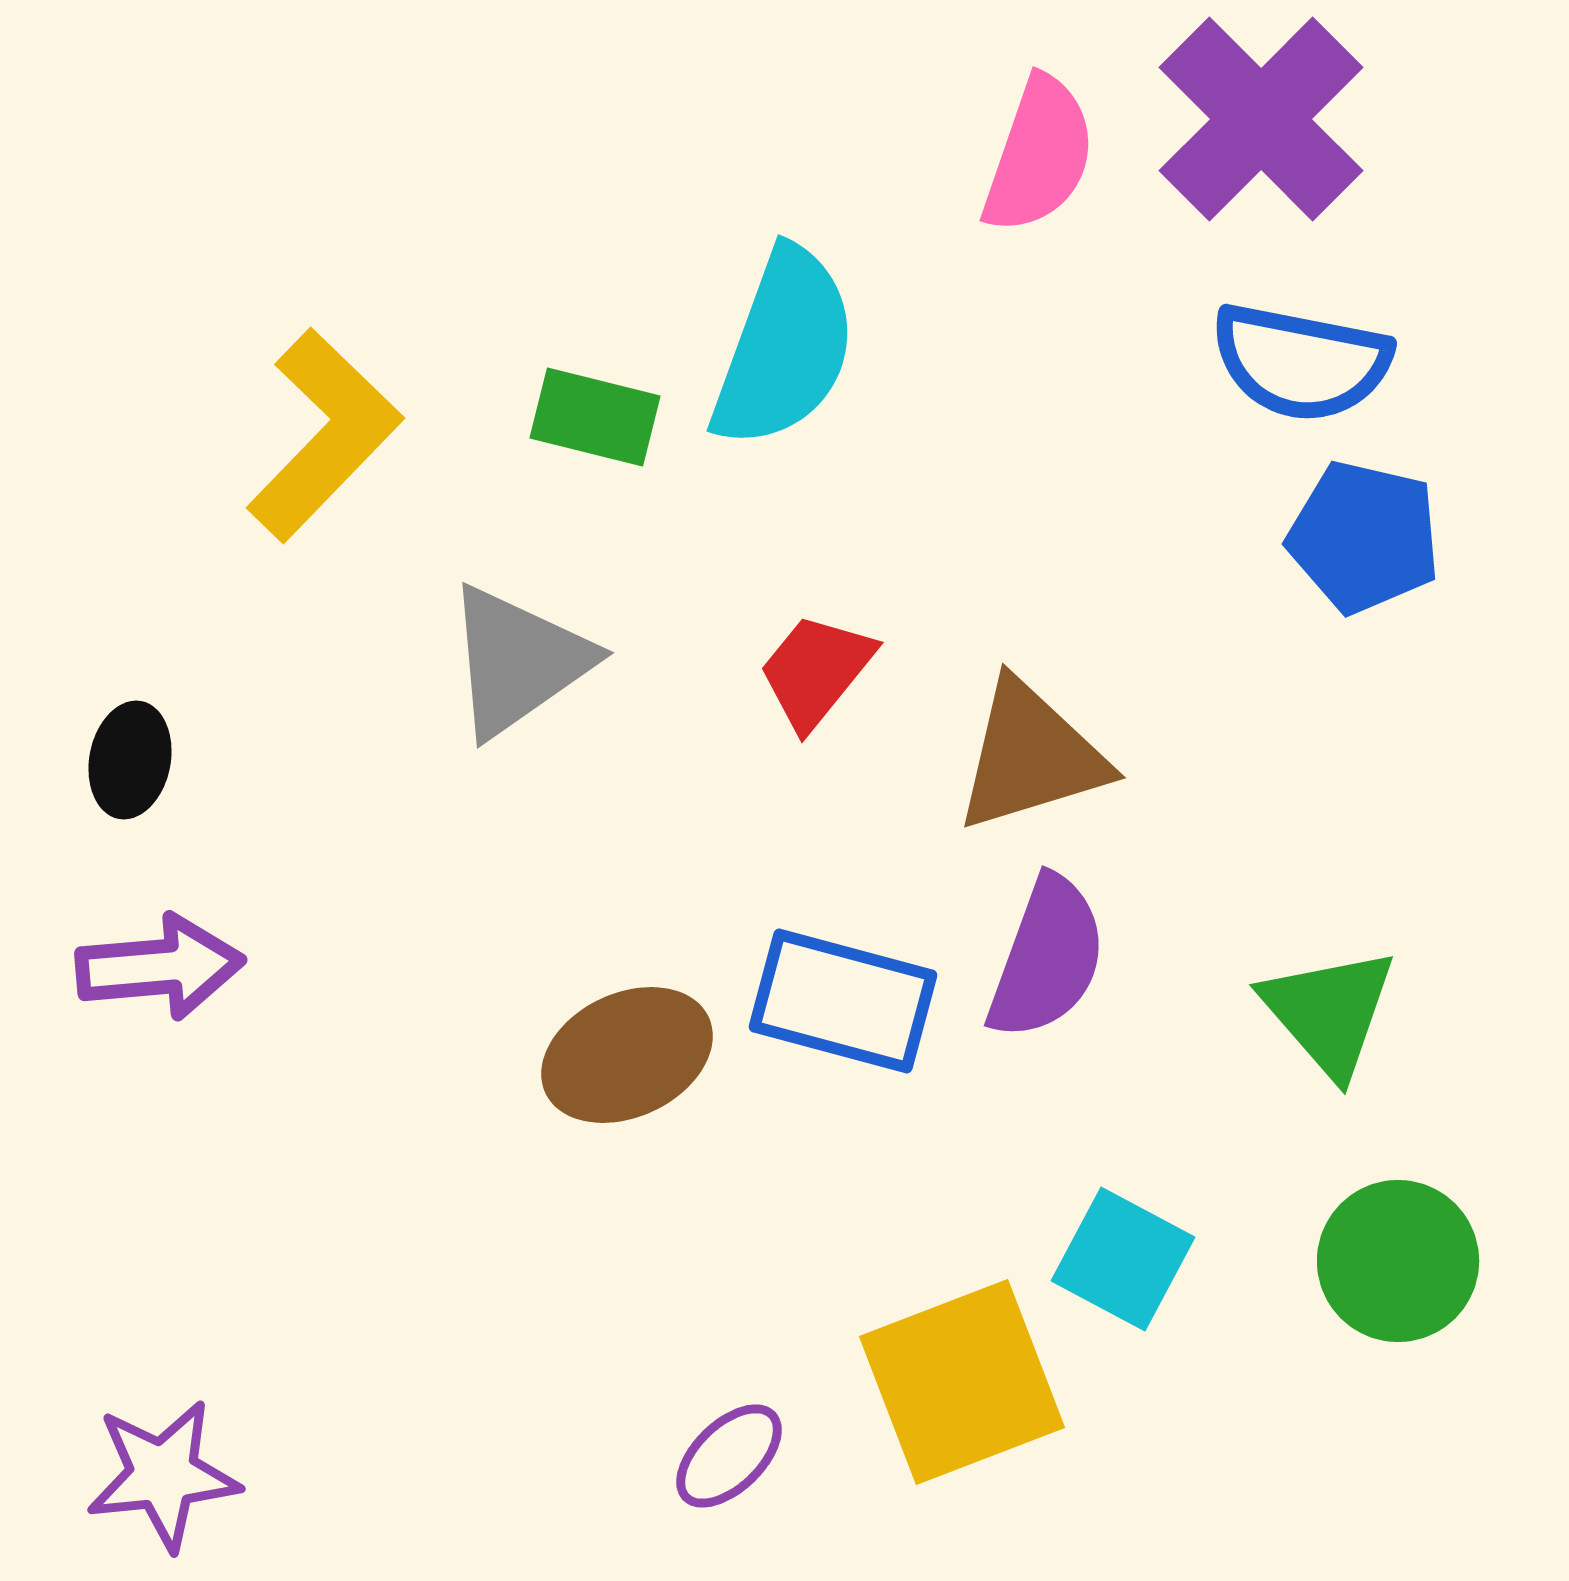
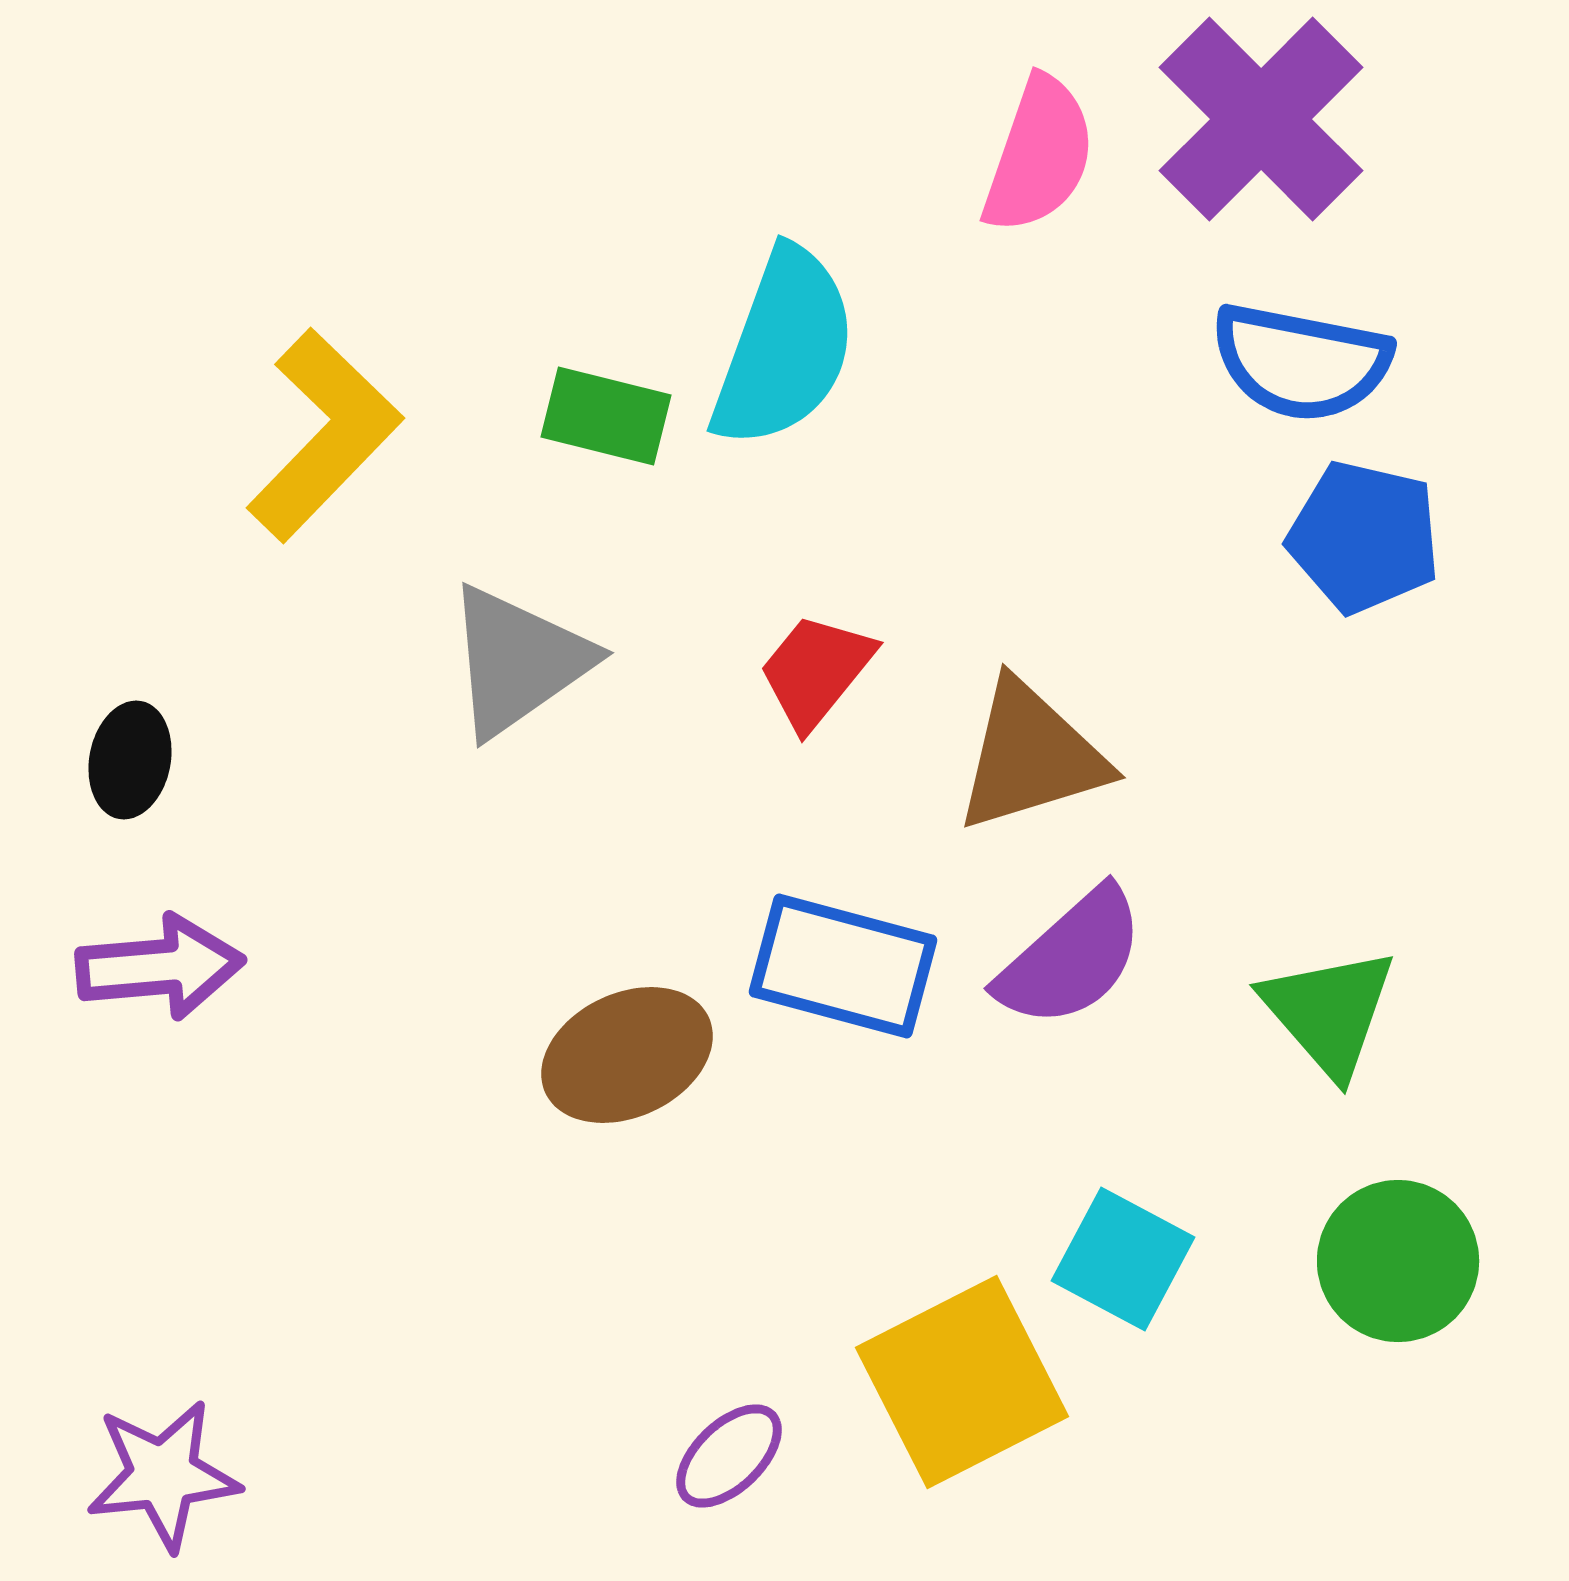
green rectangle: moved 11 px right, 1 px up
purple semicircle: moved 24 px right; rotated 28 degrees clockwise
blue rectangle: moved 35 px up
yellow square: rotated 6 degrees counterclockwise
